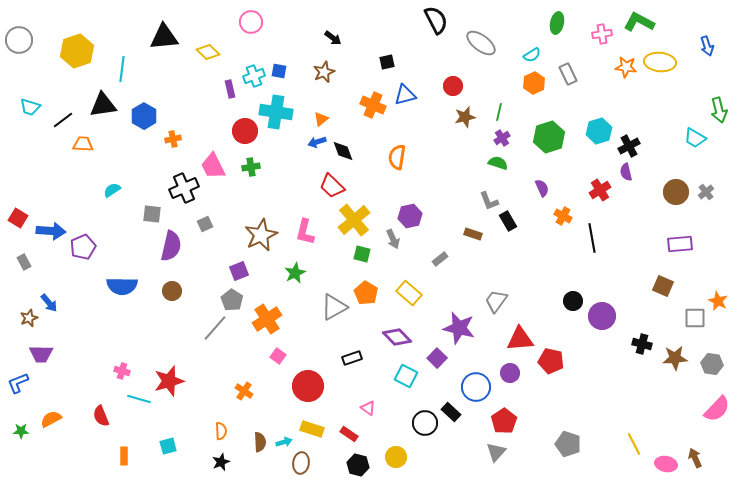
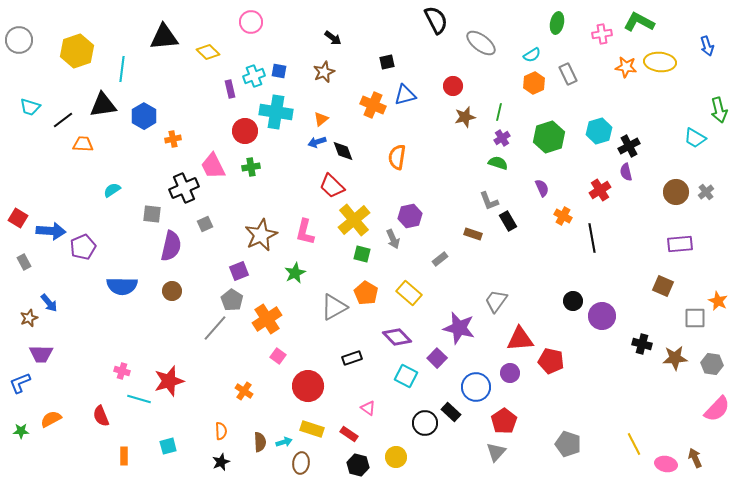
blue L-shape at (18, 383): moved 2 px right
